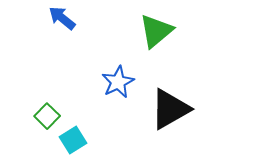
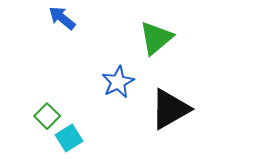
green triangle: moved 7 px down
cyan square: moved 4 px left, 2 px up
